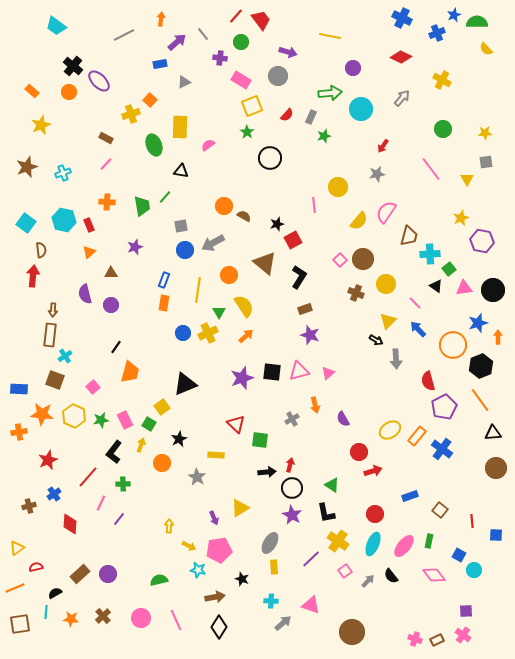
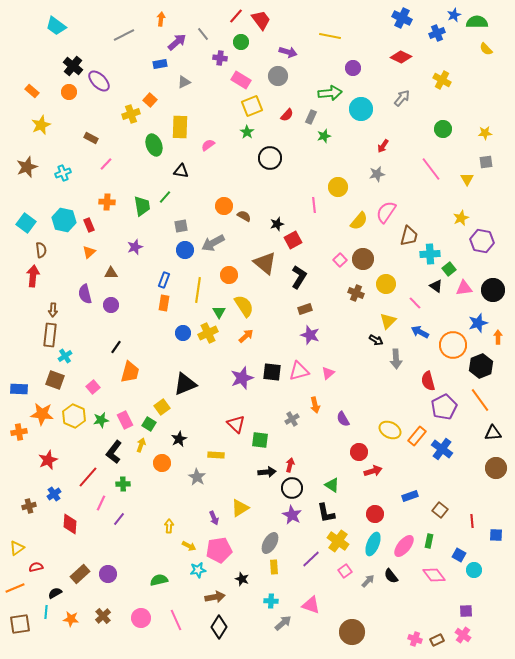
brown rectangle at (106, 138): moved 15 px left
blue arrow at (418, 329): moved 2 px right, 3 px down; rotated 18 degrees counterclockwise
yellow ellipse at (390, 430): rotated 60 degrees clockwise
cyan star at (198, 570): rotated 21 degrees counterclockwise
